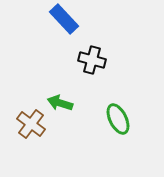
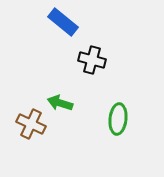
blue rectangle: moved 1 px left, 3 px down; rotated 8 degrees counterclockwise
green ellipse: rotated 32 degrees clockwise
brown cross: rotated 12 degrees counterclockwise
